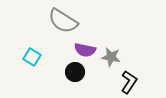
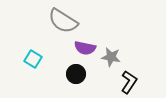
purple semicircle: moved 2 px up
cyan square: moved 1 px right, 2 px down
black circle: moved 1 px right, 2 px down
